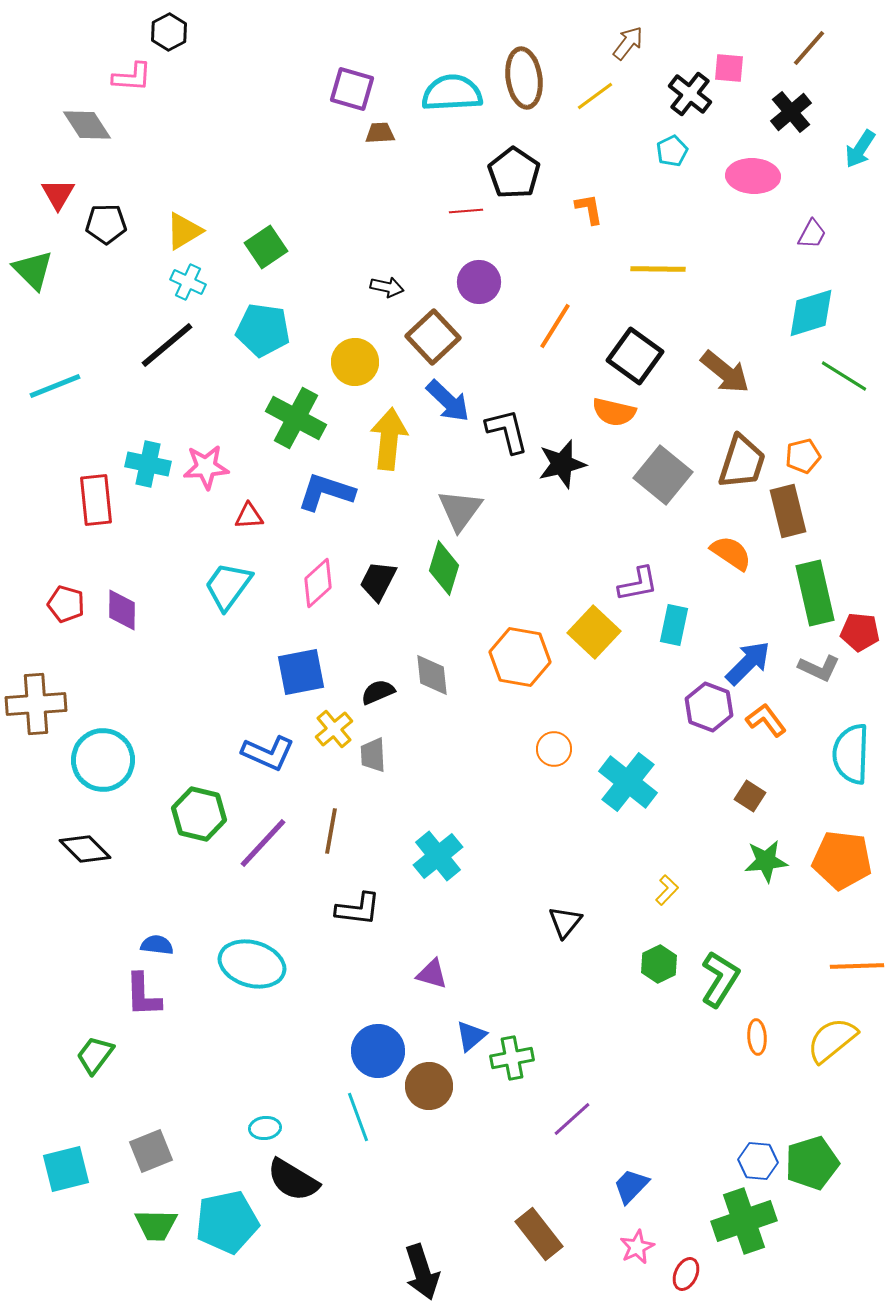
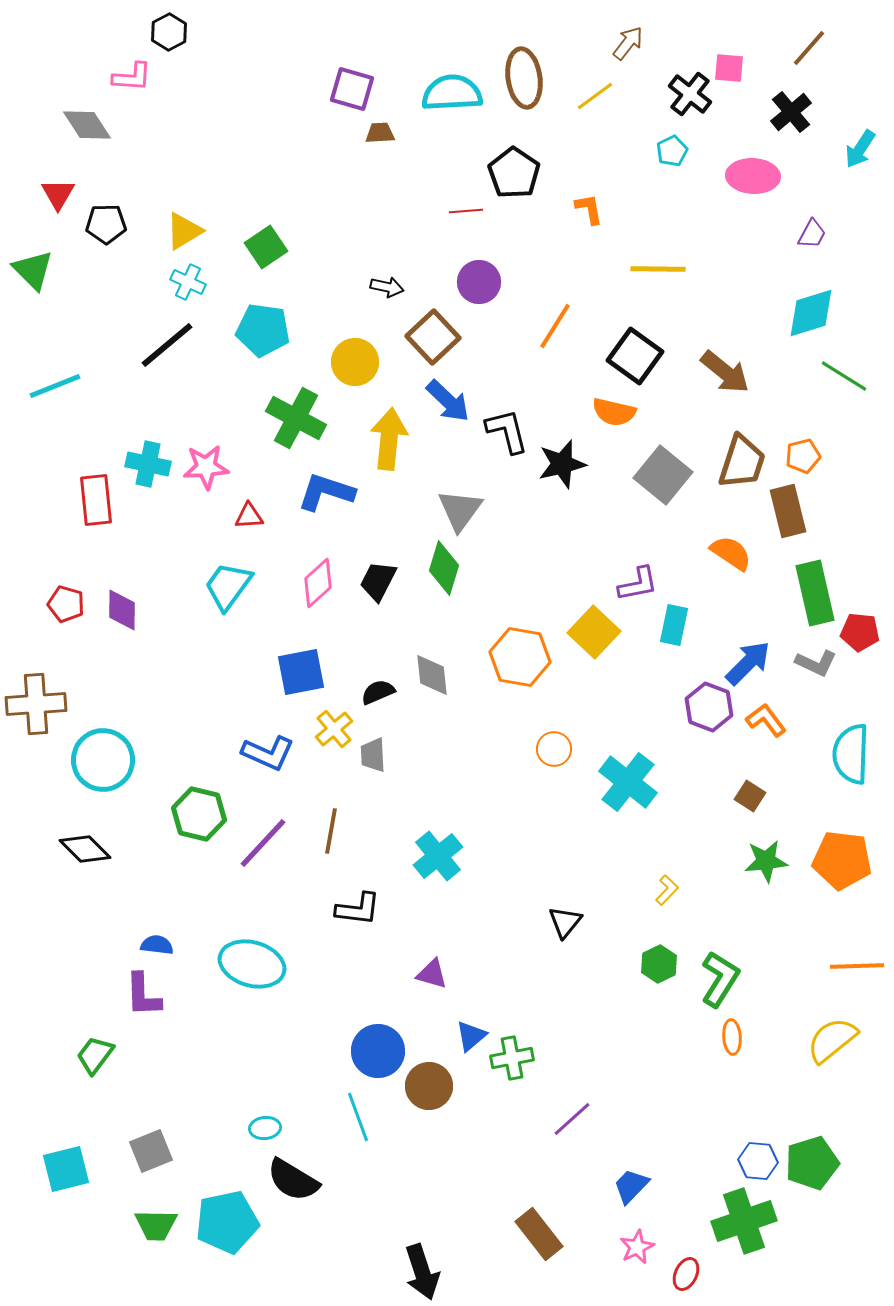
gray L-shape at (819, 668): moved 3 px left, 5 px up
orange ellipse at (757, 1037): moved 25 px left
